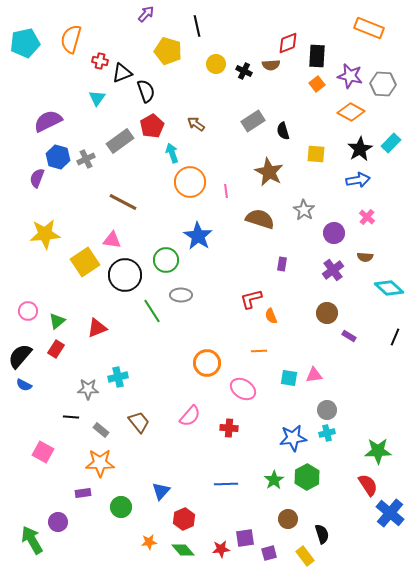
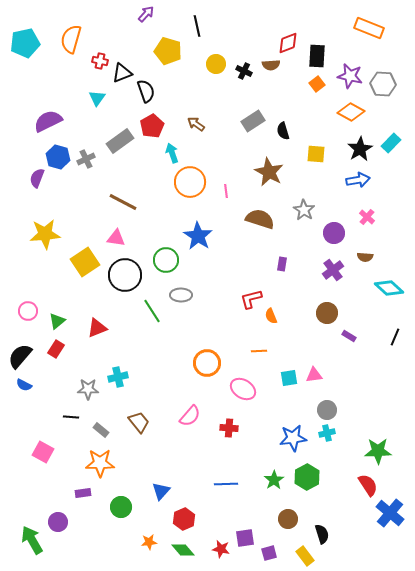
pink triangle at (112, 240): moved 4 px right, 2 px up
cyan square at (289, 378): rotated 18 degrees counterclockwise
red star at (221, 549): rotated 18 degrees clockwise
